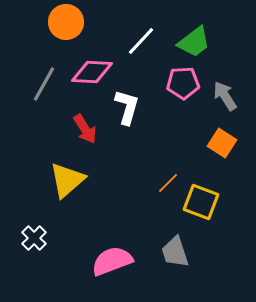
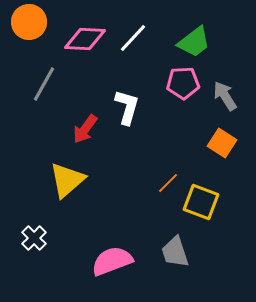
orange circle: moved 37 px left
white line: moved 8 px left, 3 px up
pink diamond: moved 7 px left, 33 px up
red arrow: rotated 68 degrees clockwise
